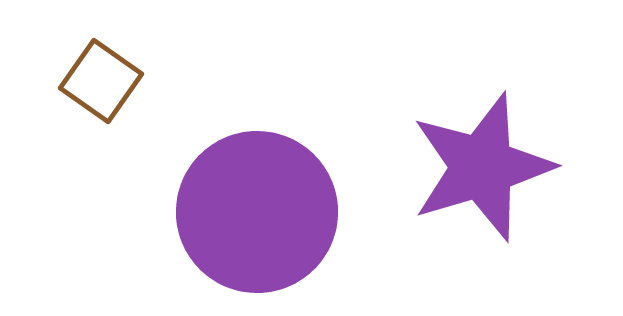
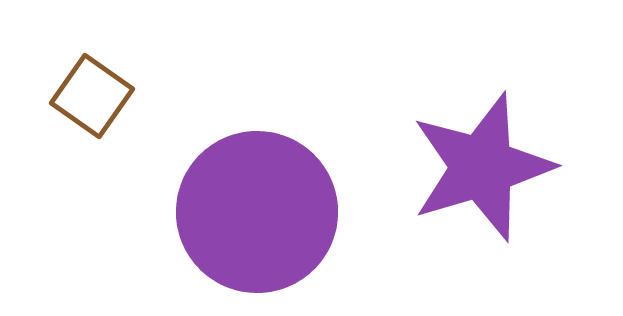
brown square: moved 9 px left, 15 px down
